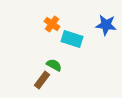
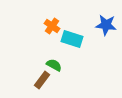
orange cross: moved 2 px down
